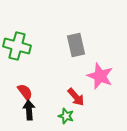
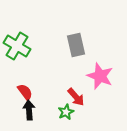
green cross: rotated 16 degrees clockwise
green star: moved 4 px up; rotated 28 degrees clockwise
